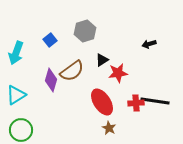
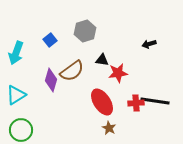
black triangle: rotated 40 degrees clockwise
